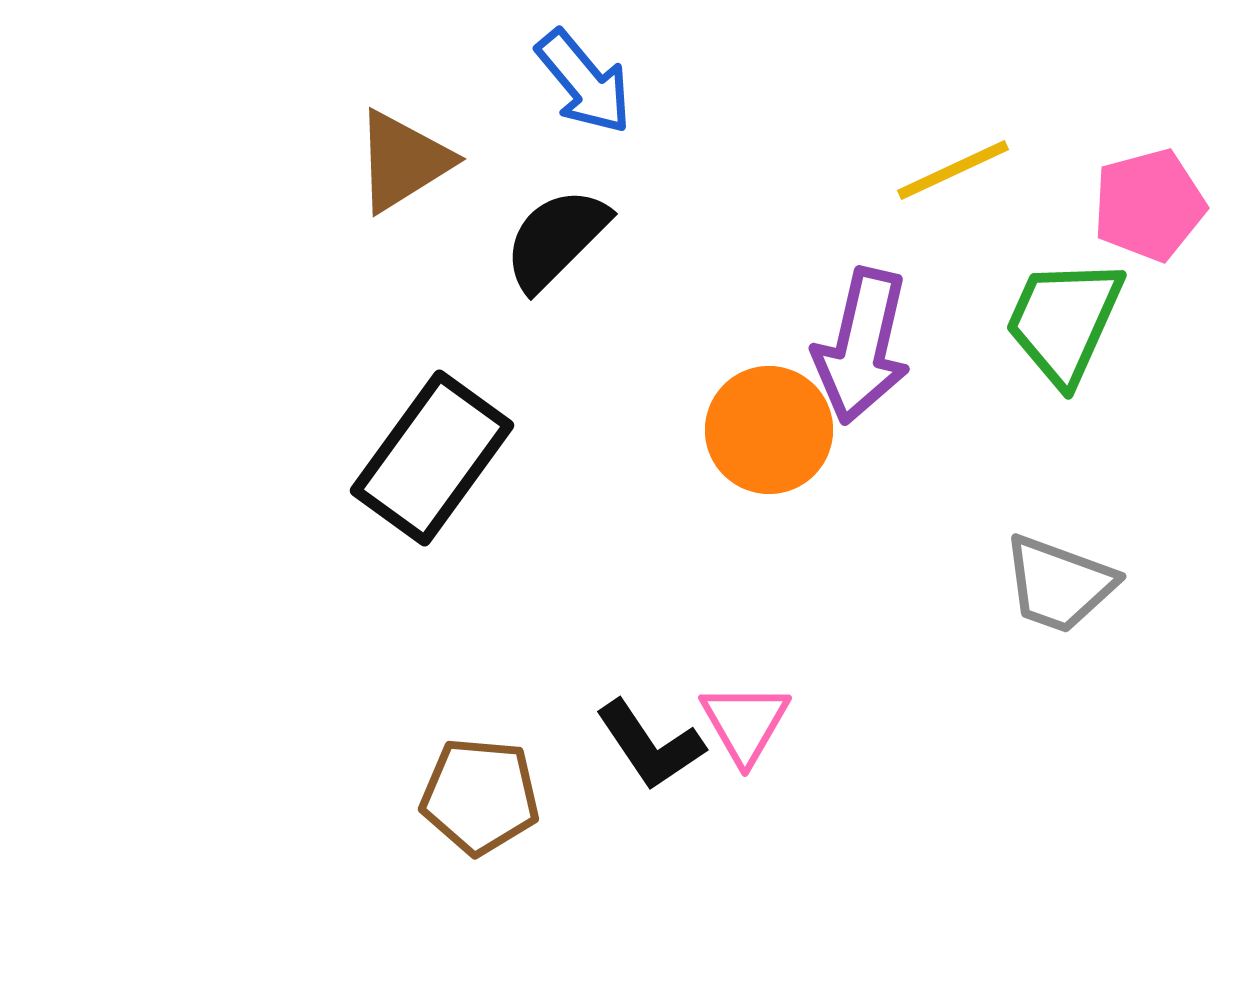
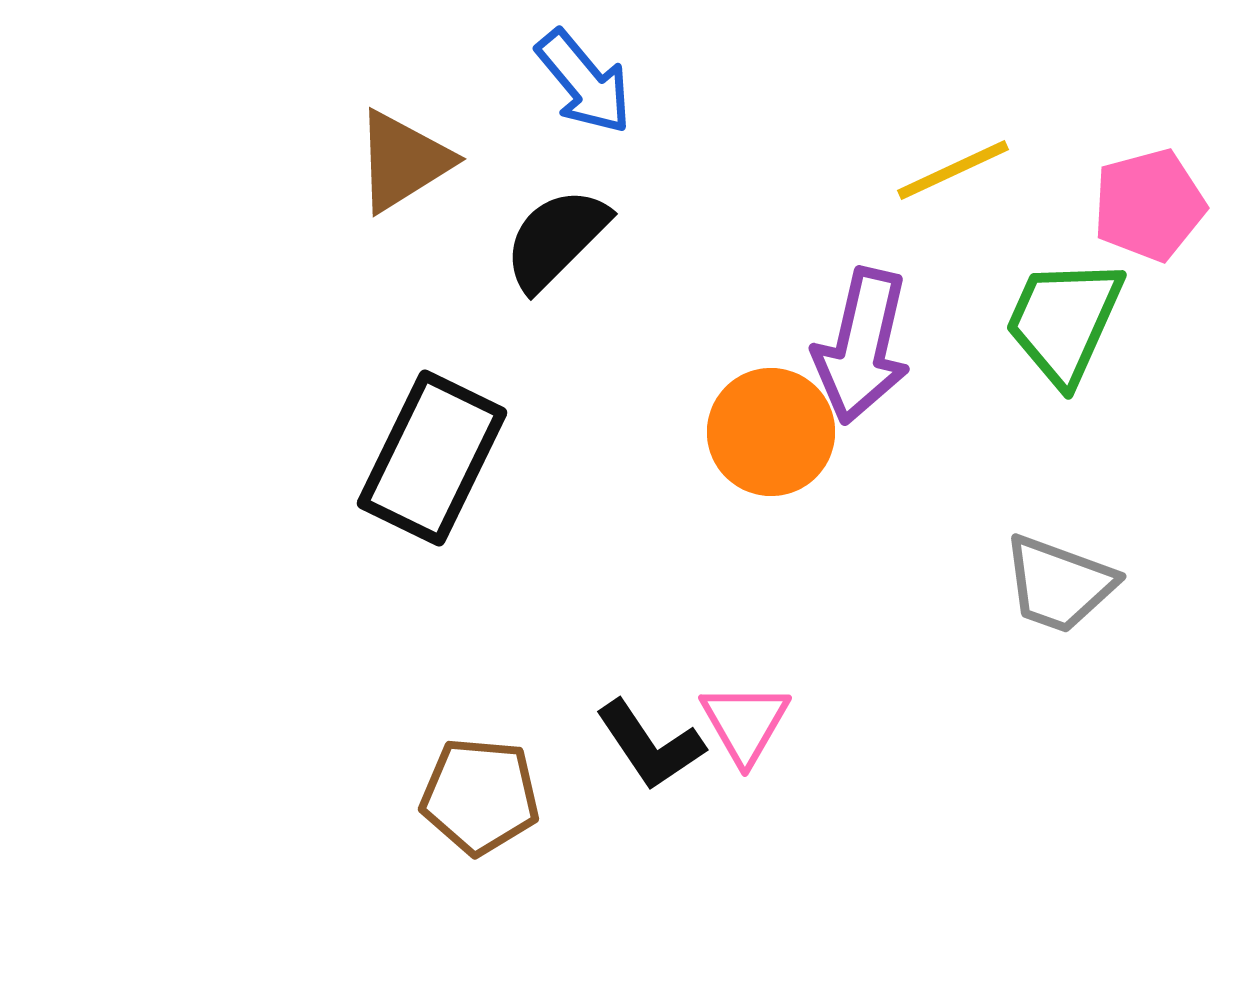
orange circle: moved 2 px right, 2 px down
black rectangle: rotated 10 degrees counterclockwise
